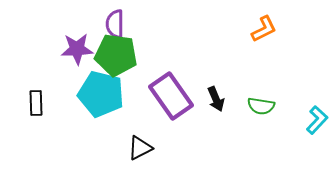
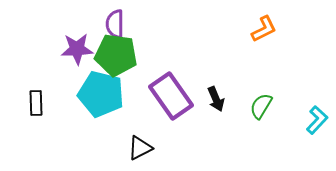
green semicircle: rotated 112 degrees clockwise
